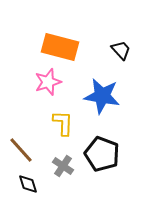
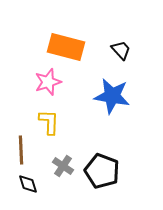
orange rectangle: moved 6 px right
blue star: moved 10 px right
yellow L-shape: moved 14 px left, 1 px up
brown line: rotated 40 degrees clockwise
black pentagon: moved 17 px down
